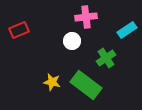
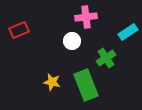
cyan rectangle: moved 1 px right, 2 px down
green rectangle: rotated 32 degrees clockwise
